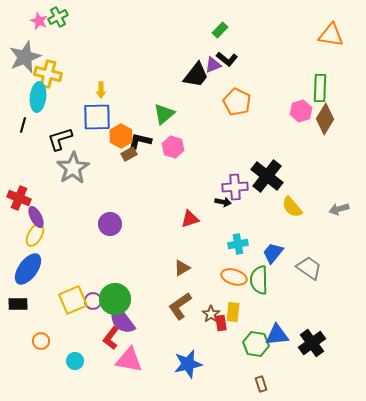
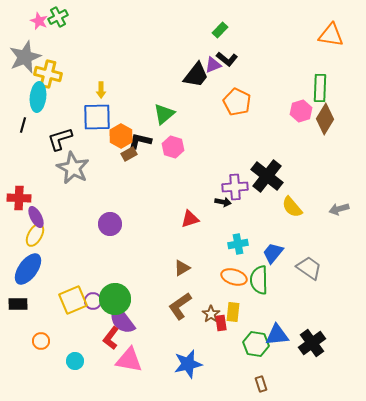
gray star at (73, 168): rotated 12 degrees counterclockwise
red cross at (19, 198): rotated 20 degrees counterclockwise
